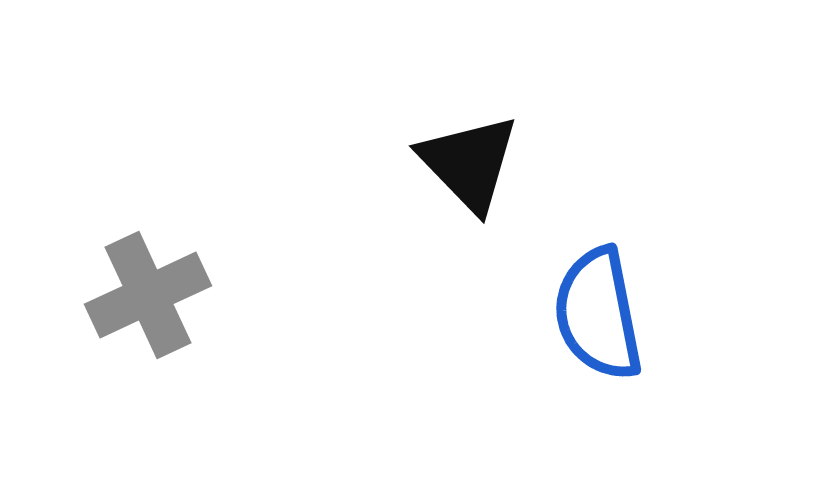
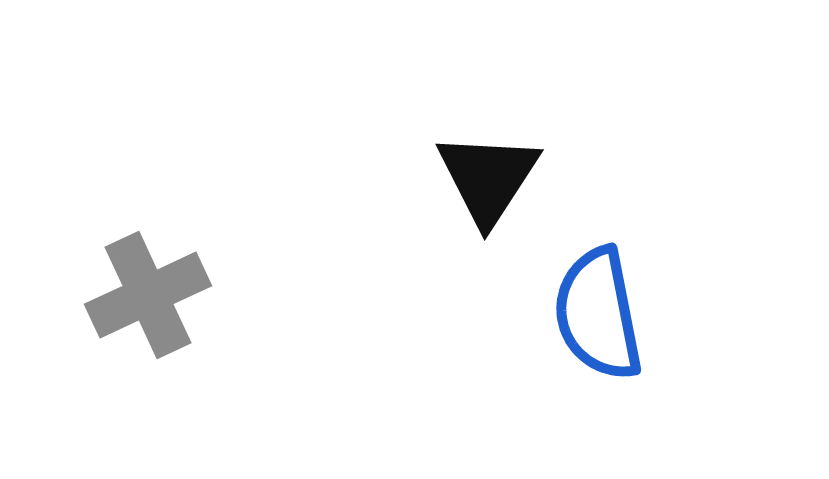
black triangle: moved 19 px right, 15 px down; rotated 17 degrees clockwise
